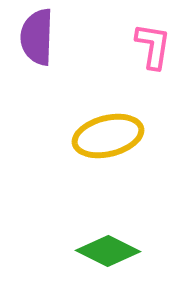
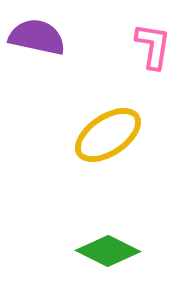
purple semicircle: rotated 100 degrees clockwise
yellow ellipse: moved 1 px up; rotated 20 degrees counterclockwise
